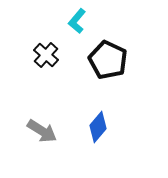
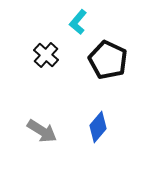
cyan L-shape: moved 1 px right, 1 px down
